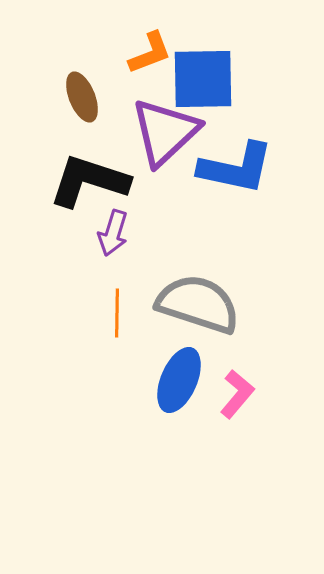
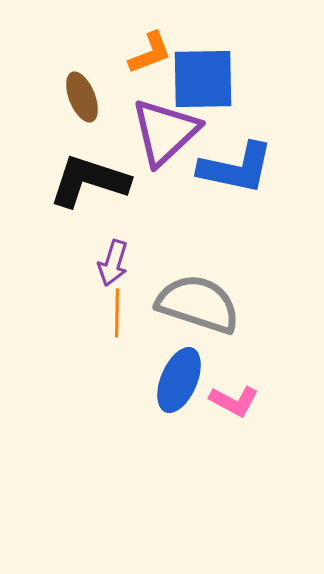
purple arrow: moved 30 px down
pink L-shape: moved 3 px left, 7 px down; rotated 78 degrees clockwise
